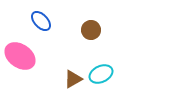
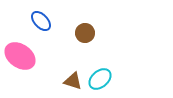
brown circle: moved 6 px left, 3 px down
cyan ellipse: moved 1 px left, 5 px down; rotated 15 degrees counterclockwise
brown triangle: moved 2 px down; rotated 48 degrees clockwise
